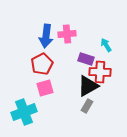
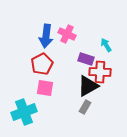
pink cross: rotated 30 degrees clockwise
pink square: rotated 24 degrees clockwise
gray rectangle: moved 2 px left, 1 px down
